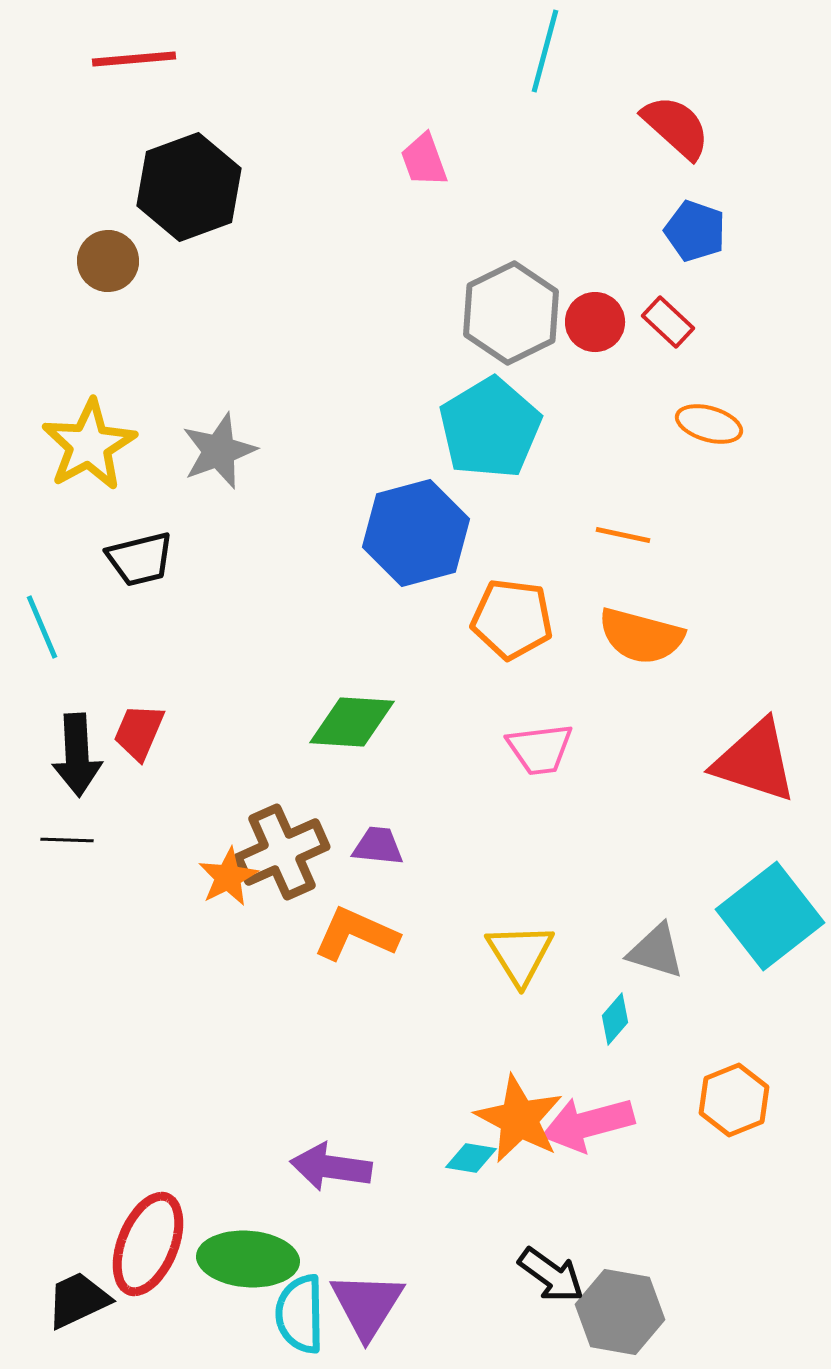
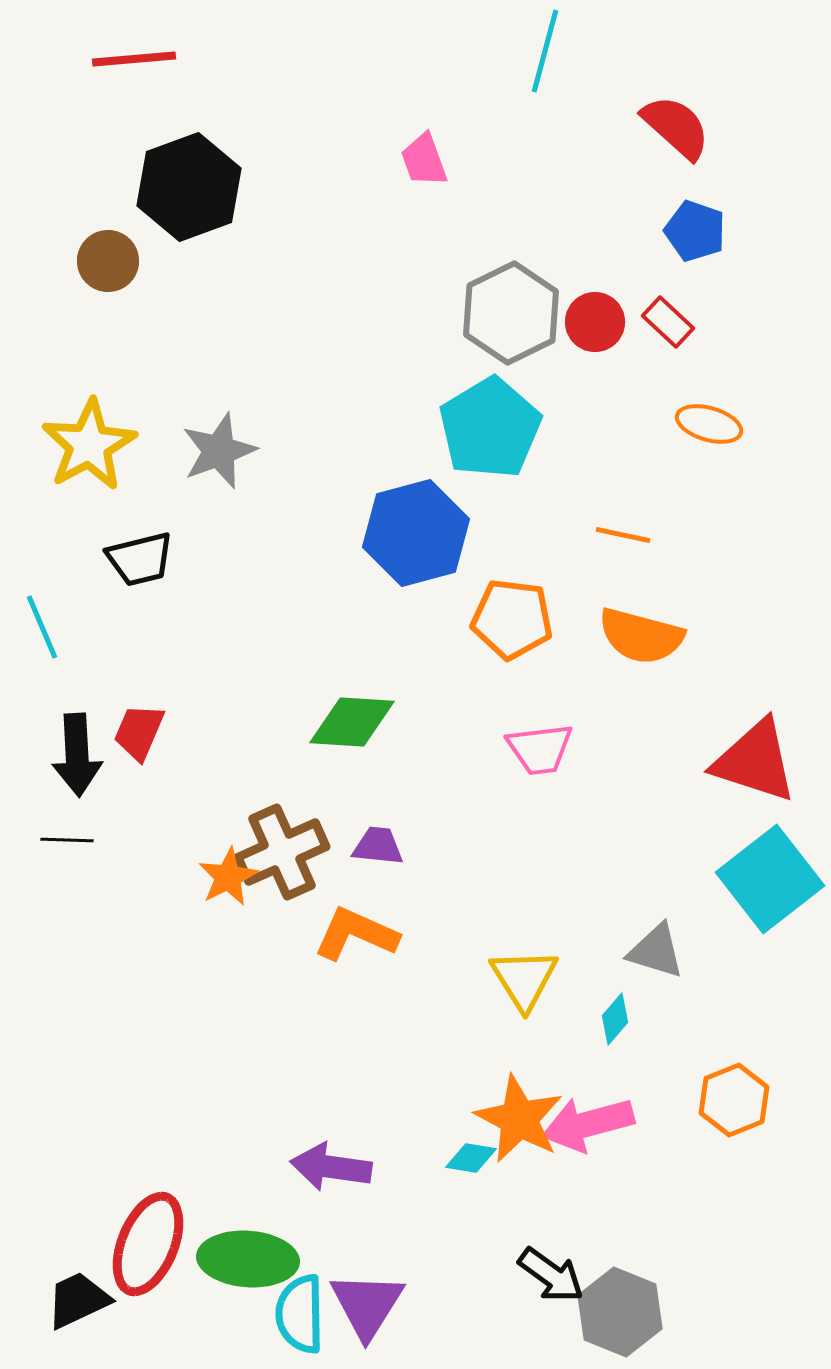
cyan square at (770, 916): moved 37 px up
yellow triangle at (520, 954): moved 4 px right, 25 px down
gray hexagon at (620, 1312): rotated 12 degrees clockwise
